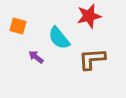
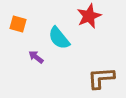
red star: rotated 10 degrees counterclockwise
orange square: moved 2 px up
brown L-shape: moved 9 px right, 19 px down
